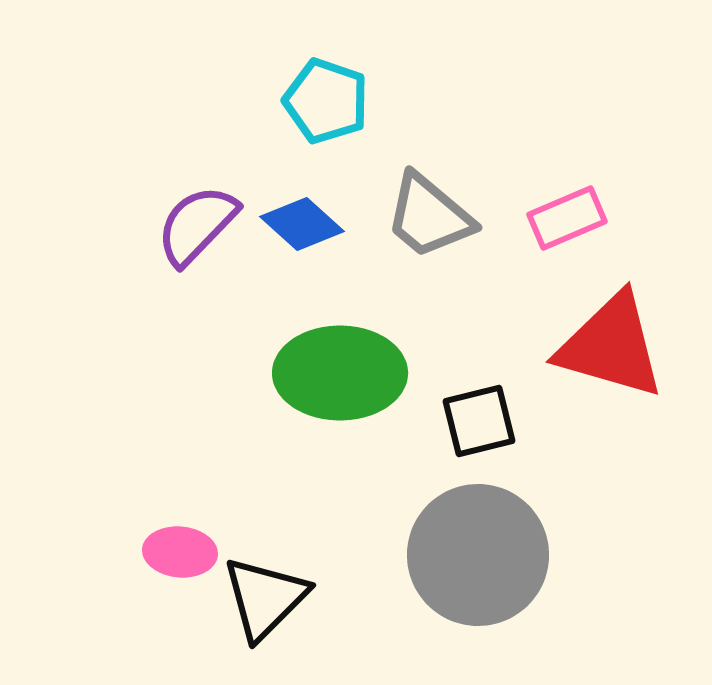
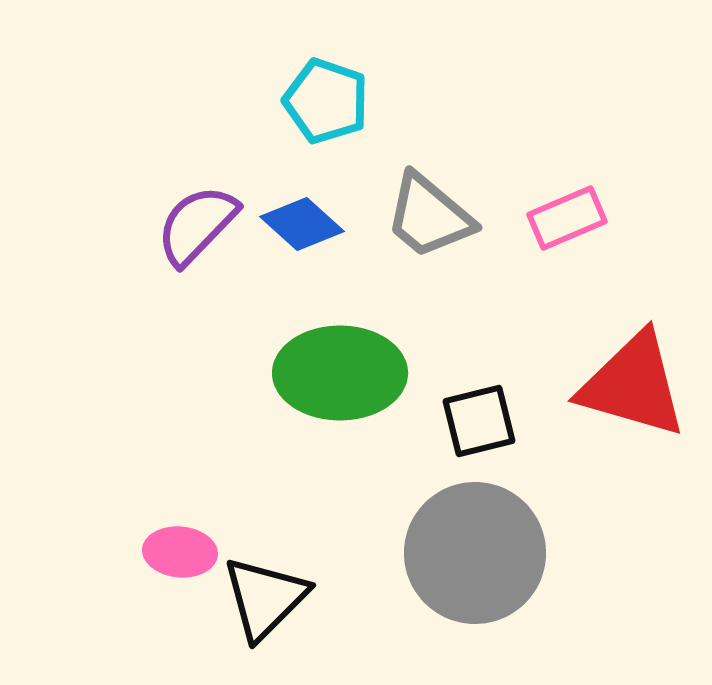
red triangle: moved 22 px right, 39 px down
gray circle: moved 3 px left, 2 px up
